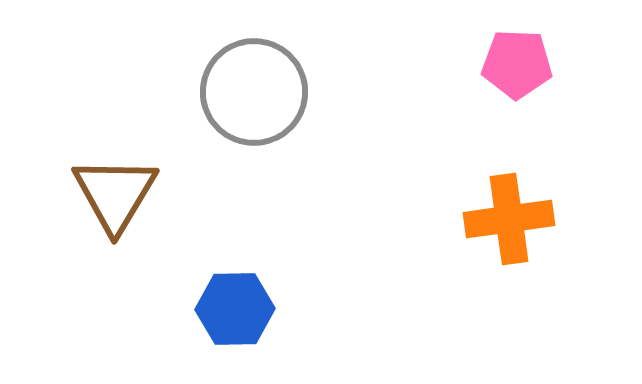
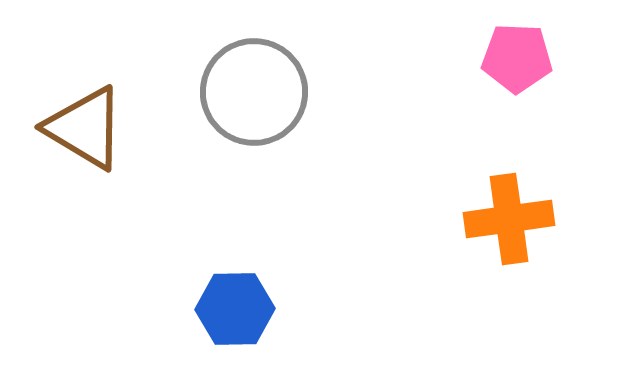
pink pentagon: moved 6 px up
brown triangle: moved 30 px left, 66 px up; rotated 30 degrees counterclockwise
